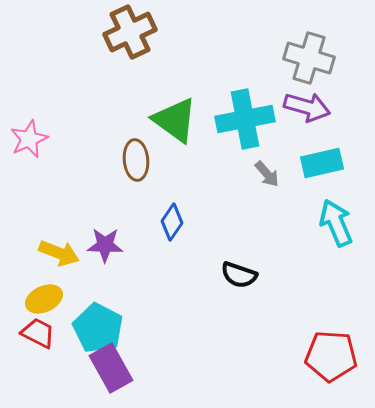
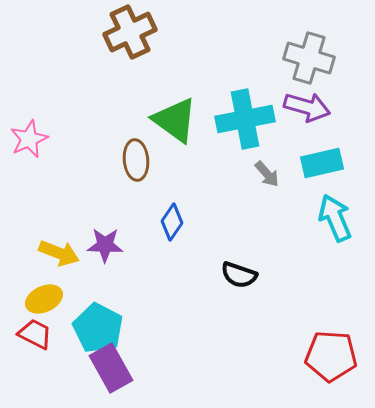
cyan arrow: moved 1 px left, 5 px up
red trapezoid: moved 3 px left, 1 px down
